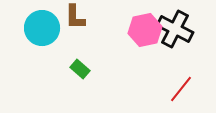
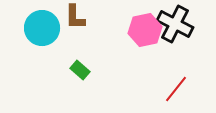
black cross: moved 5 px up
green rectangle: moved 1 px down
red line: moved 5 px left
